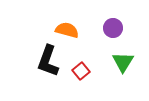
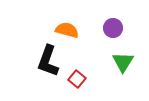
red square: moved 4 px left, 8 px down; rotated 12 degrees counterclockwise
